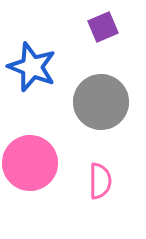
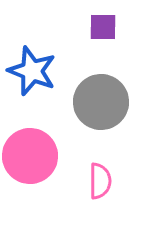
purple square: rotated 24 degrees clockwise
blue star: moved 4 px down
pink circle: moved 7 px up
